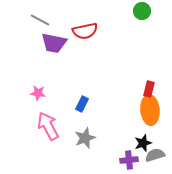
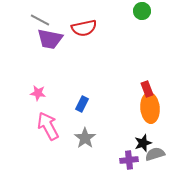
red semicircle: moved 1 px left, 3 px up
purple trapezoid: moved 4 px left, 4 px up
red rectangle: moved 2 px left; rotated 35 degrees counterclockwise
orange ellipse: moved 2 px up
gray star: rotated 15 degrees counterclockwise
gray semicircle: moved 1 px up
